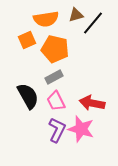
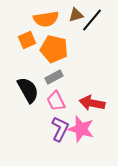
black line: moved 1 px left, 3 px up
orange pentagon: moved 1 px left
black semicircle: moved 6 px up
purple L-shape: moved 3 px right, 1 px up
